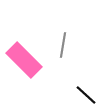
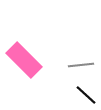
gray line: moved 18 px right, 20 px down; rotated 75 degrees clockwise
